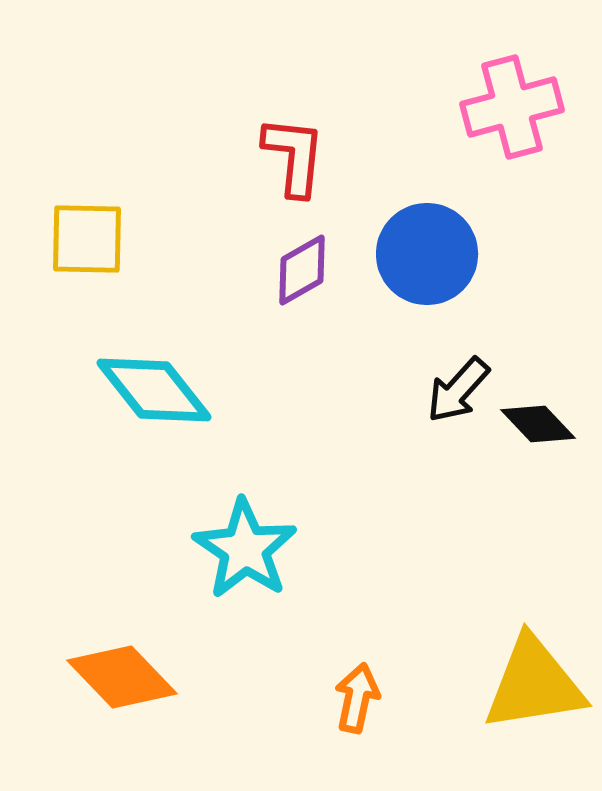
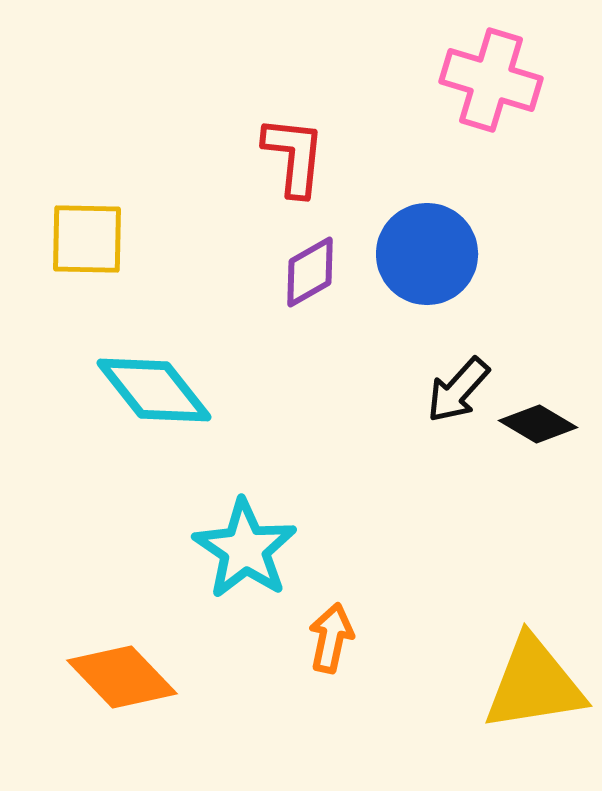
pink cross: moved 21 px left, 27 px up; rotated 32 degrees clockwise
purple diamond: moved 8 px right, 2 px down
black diamond: rotated 16 degrees counterclockwise
orange arrow: moved 26 px left, 60 px up
